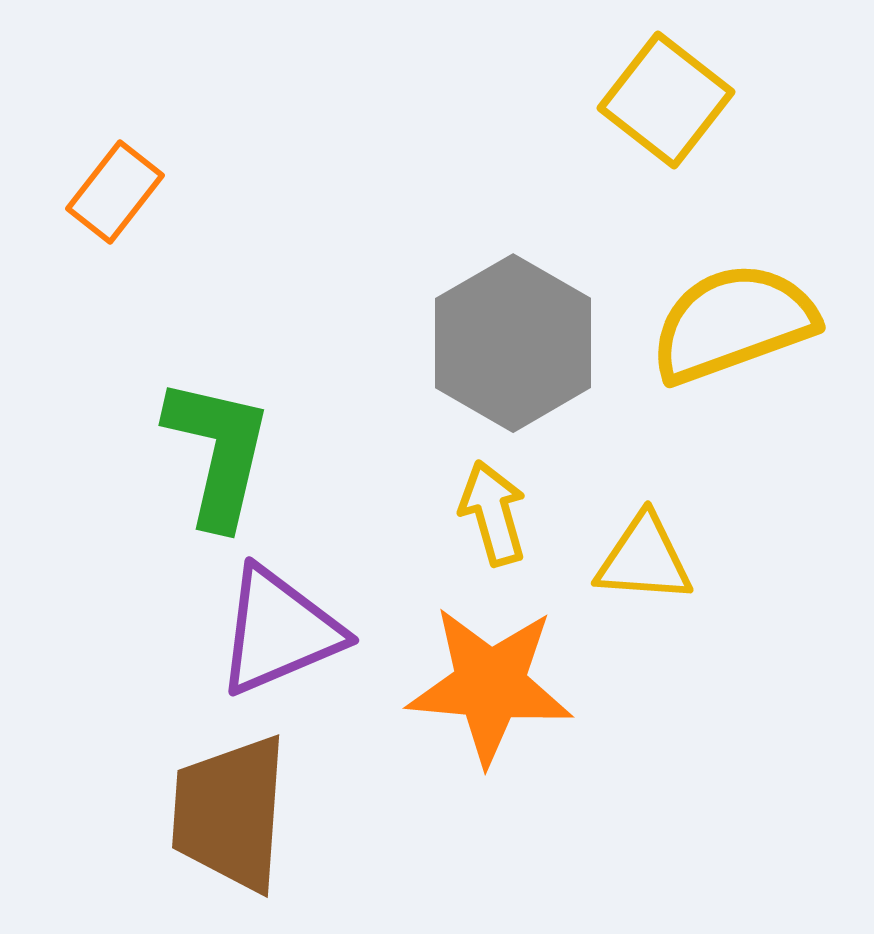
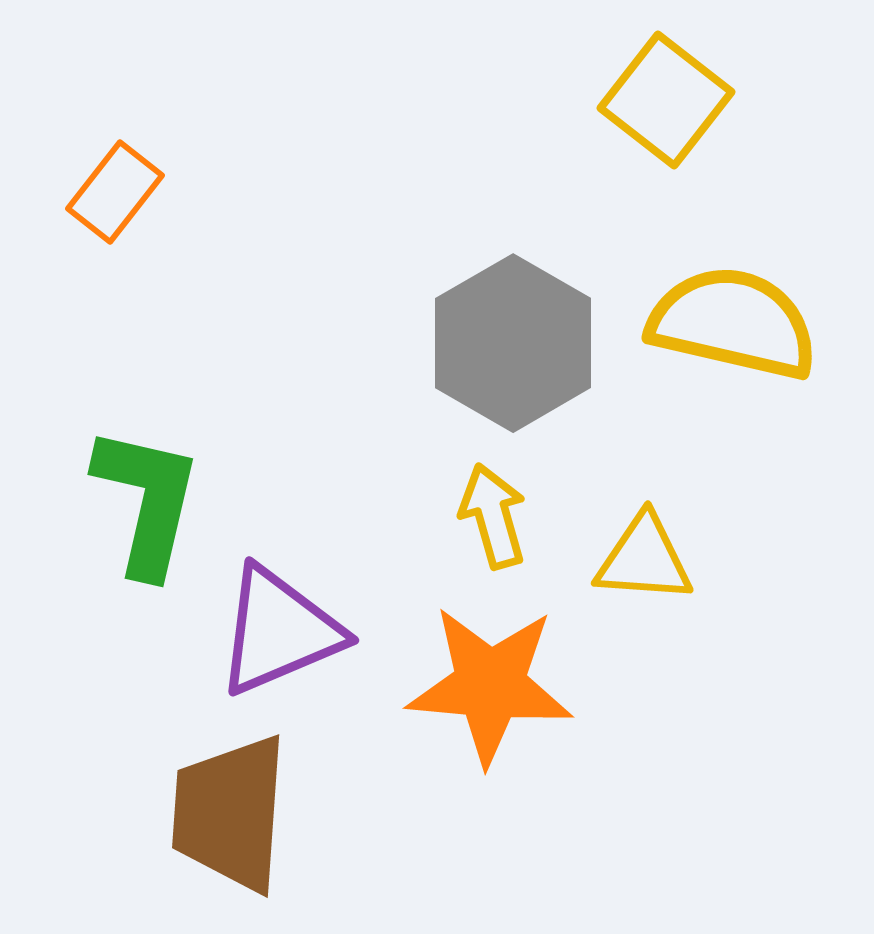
yellow semicircle: rotated 33 degrees clockwise
green L-shape: moved 71 px left, 49 px down
yellow arrow: moved 3 px down
